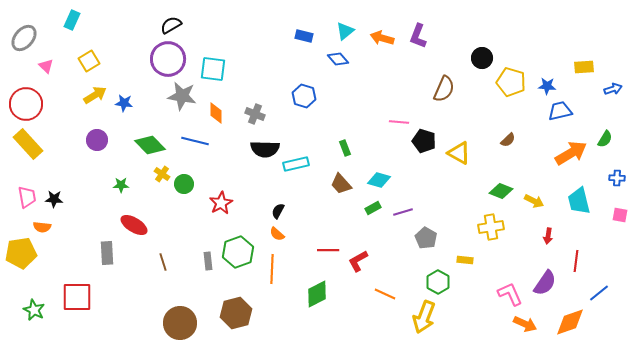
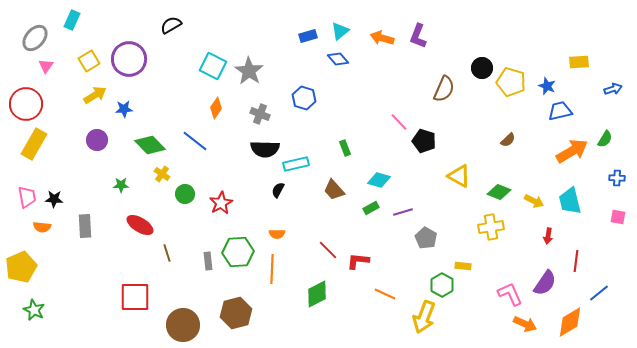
cyan triangle at (345, 31): moved 5 px left
blue rectangle at (304, 36): moved 4 px right; rotated 30 degrees counterclockwise
gray ellipse at (24, 38): moved 11 px right
black circle at (482, 58): moved 10 px down
purple circle at (168, 59): moved 39 px left
pink triangle at (46, 66): rotated 21 degrees clockwise
yellow rectangle at (584, 67): moved 5 px left, 5 px up
cyan square at (213, 69): moved 3 px up; rotated 20 degrees clockwise
blue star at (547, 86): rotated 18 degrees clockwise
gray star at (182, 96): moved 67 px right, 25 px up; rotated 24 degrees clockwise
blue hexagon at (304, 96): moved 2 px down
blue star at (124, 103): moved 6 px down; rotated 12 degrees counterclockwise
orange diamond at (216, 113): moved 5 px up; rotated 35 degrees clockwise
gray cross at (255, 114): moved 5 px right
pink line at (399, 122): rotated 42 degrees clockwise
blue line at (195, 141): rotated 24 degrees clockwise
yellow rectangle at (28, 144): moved 6 px right; rotated 72 degrees clockwise
yellow triangle at (459, 153): moved 23 px down
orange arrow at (571, 153): moved 1 px right, 2 px up
green circle at (184, 184): moved 1 px right, 10 px down
brown trapezoid at (341, 184): moved 7 px left, 6 px down
green diamond at (501, 191): moved 2 px left, 1 px down
cyan trapezoid at (579, 201): moved 9 px left
green rectangle at (373, 208): moved 2 px left
black semicircle at (278, 211): moved 21 px up
pink square at (620, 215): moved 2 px left, 2 px down
red ellipse at (134, 225): moved 6 px right
orange semicircle at (277, 234): rotated 42 degrees counterclockwise
red line at (328, 250): rotated 45 degrees clockwise
green hexagon at (238, 252): rotated 16 degrees clockwise
yellow pentagon at (21, 253): moved 14 px down; rotated 16 degrees counterclockwise
gray rectangle at (107, 253): moved 22 px left, 27 px up
yellow rectangle at (465, 260): moved 2 px left, 6 px down
red L-shape at (358, 261): rotated 35 degrees clockwise
brown line at (163, 262): moved 4 px right, 9 px up
green hexagon at (438, 282): moved 4 px right, 3 px down
red square at (77, 297): moved 58 px right
orange diamond at (570, 322): rotated 12 degrees counterclockwise
brown circle at (180, 323): moved 3 px right, 2 px down
